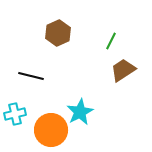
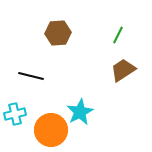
brown hexagon: rotated 20 degrees clockwise
green line: moved 7 px right, 6 px up
